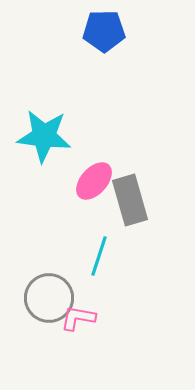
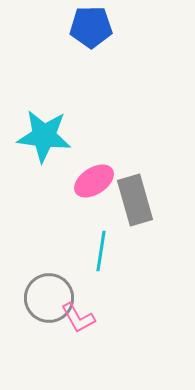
blue pentagon: moved 13 px left, 4 px up
pink ellipse: rotated 15 degrees clockwise
gray rectangle: moved 5 px right
cyan line: moved 2 px right, 5 px up; rotated 9 degrees counterclockwise
pink L-shape: rotated 129 degrees counterclockwise
